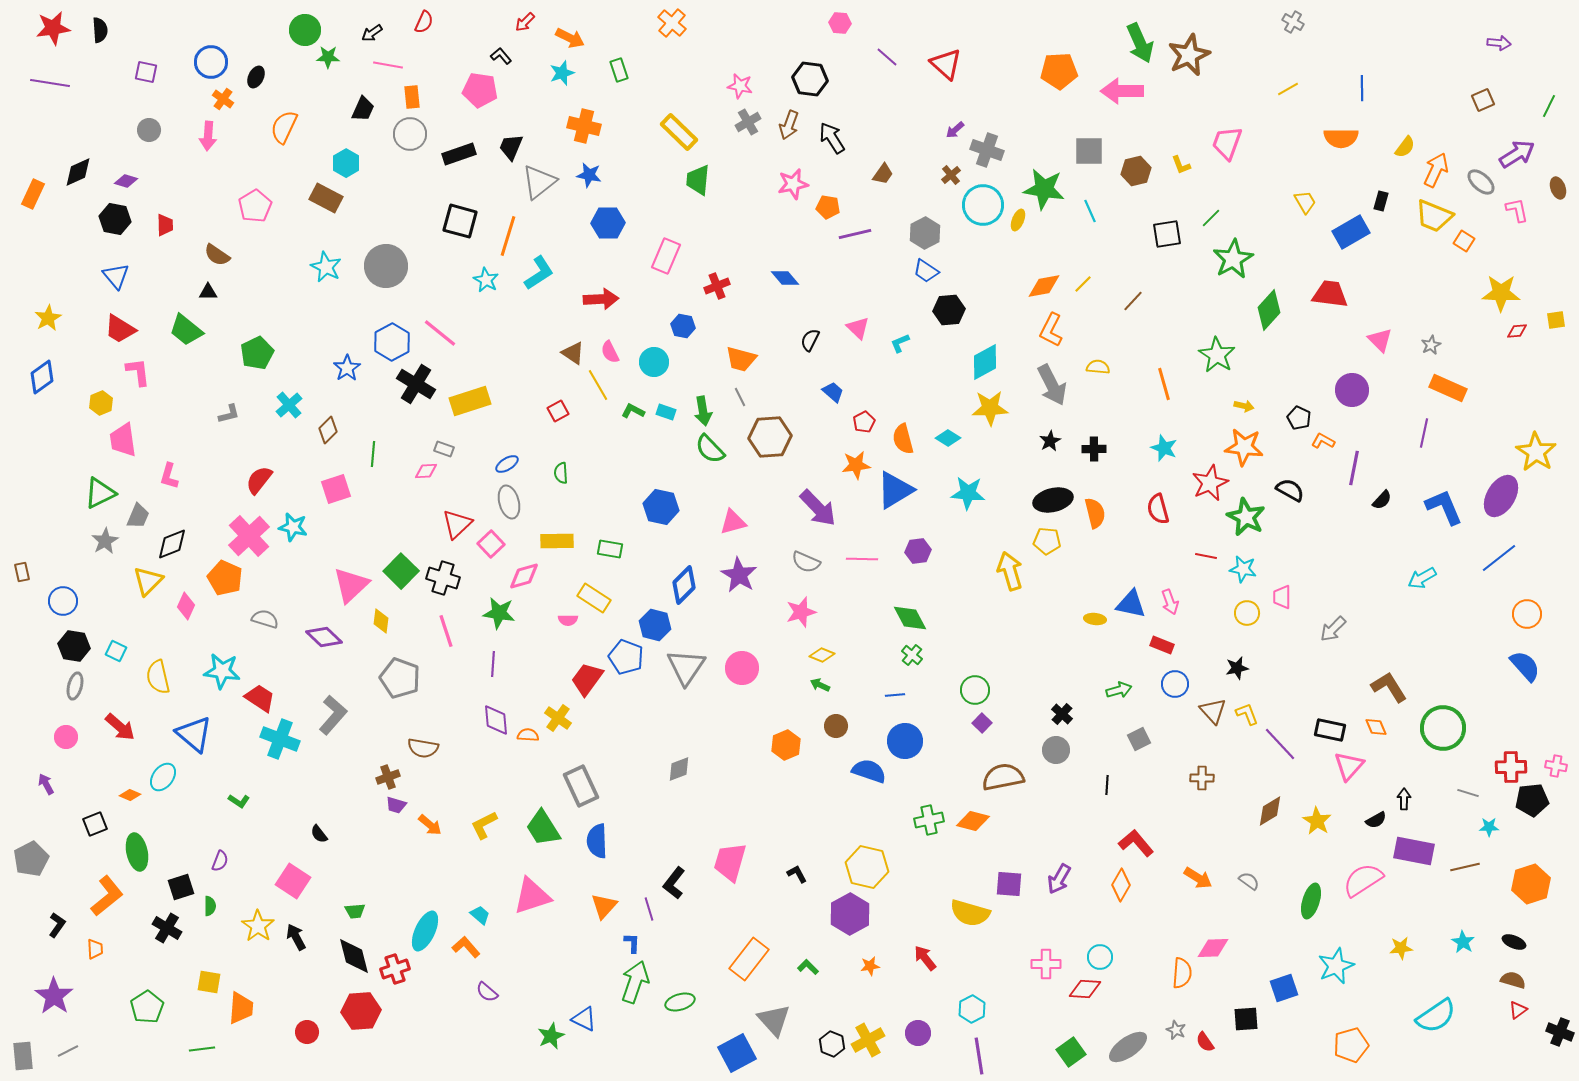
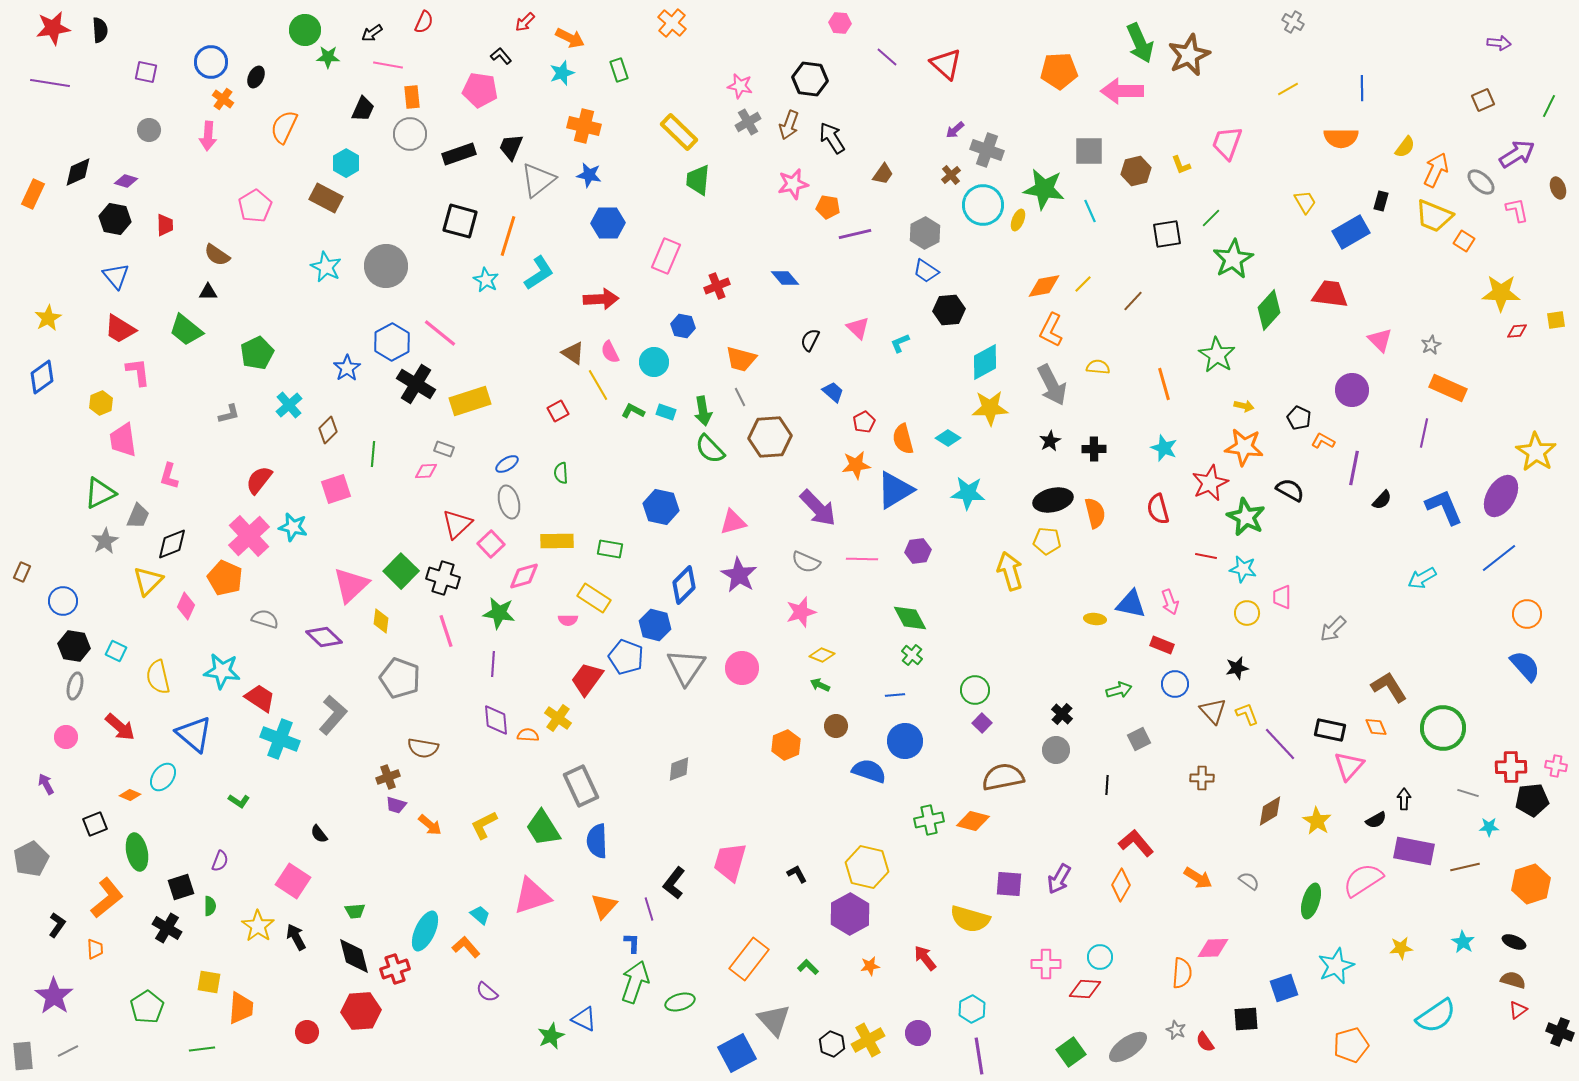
gray triangle at (539, 182): moved 1 px left, 2 px up
brown rectangle at (22, 572): rotated 36 degrees clockwise
orange L-shape at (107, 896): moved 2 px down
yellow semicircle at (970, 913): moved 6 px down
